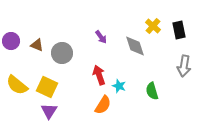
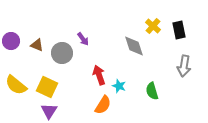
purple arrow: moved 18 px left, 2 px down
gray diamond: moved 1 px left
yellow semicircle: moved 1 px left
